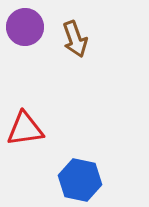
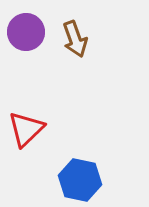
purple circle: moved 1 px right, 5 px down
red triangle: moved 1 px right; rotated 36 degrees counterclockwise
